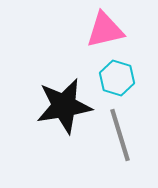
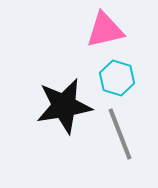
gray line: moved 1 px up; rotated 4 degrees counterclockwise
